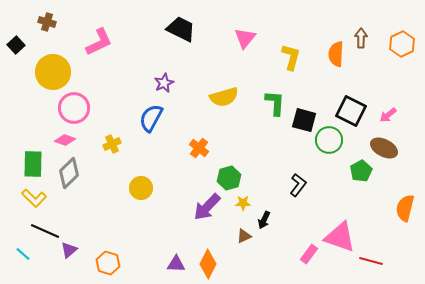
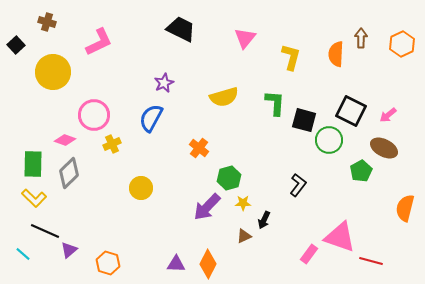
pink circle at (74, 108): moved 20 px right, 7 px down
